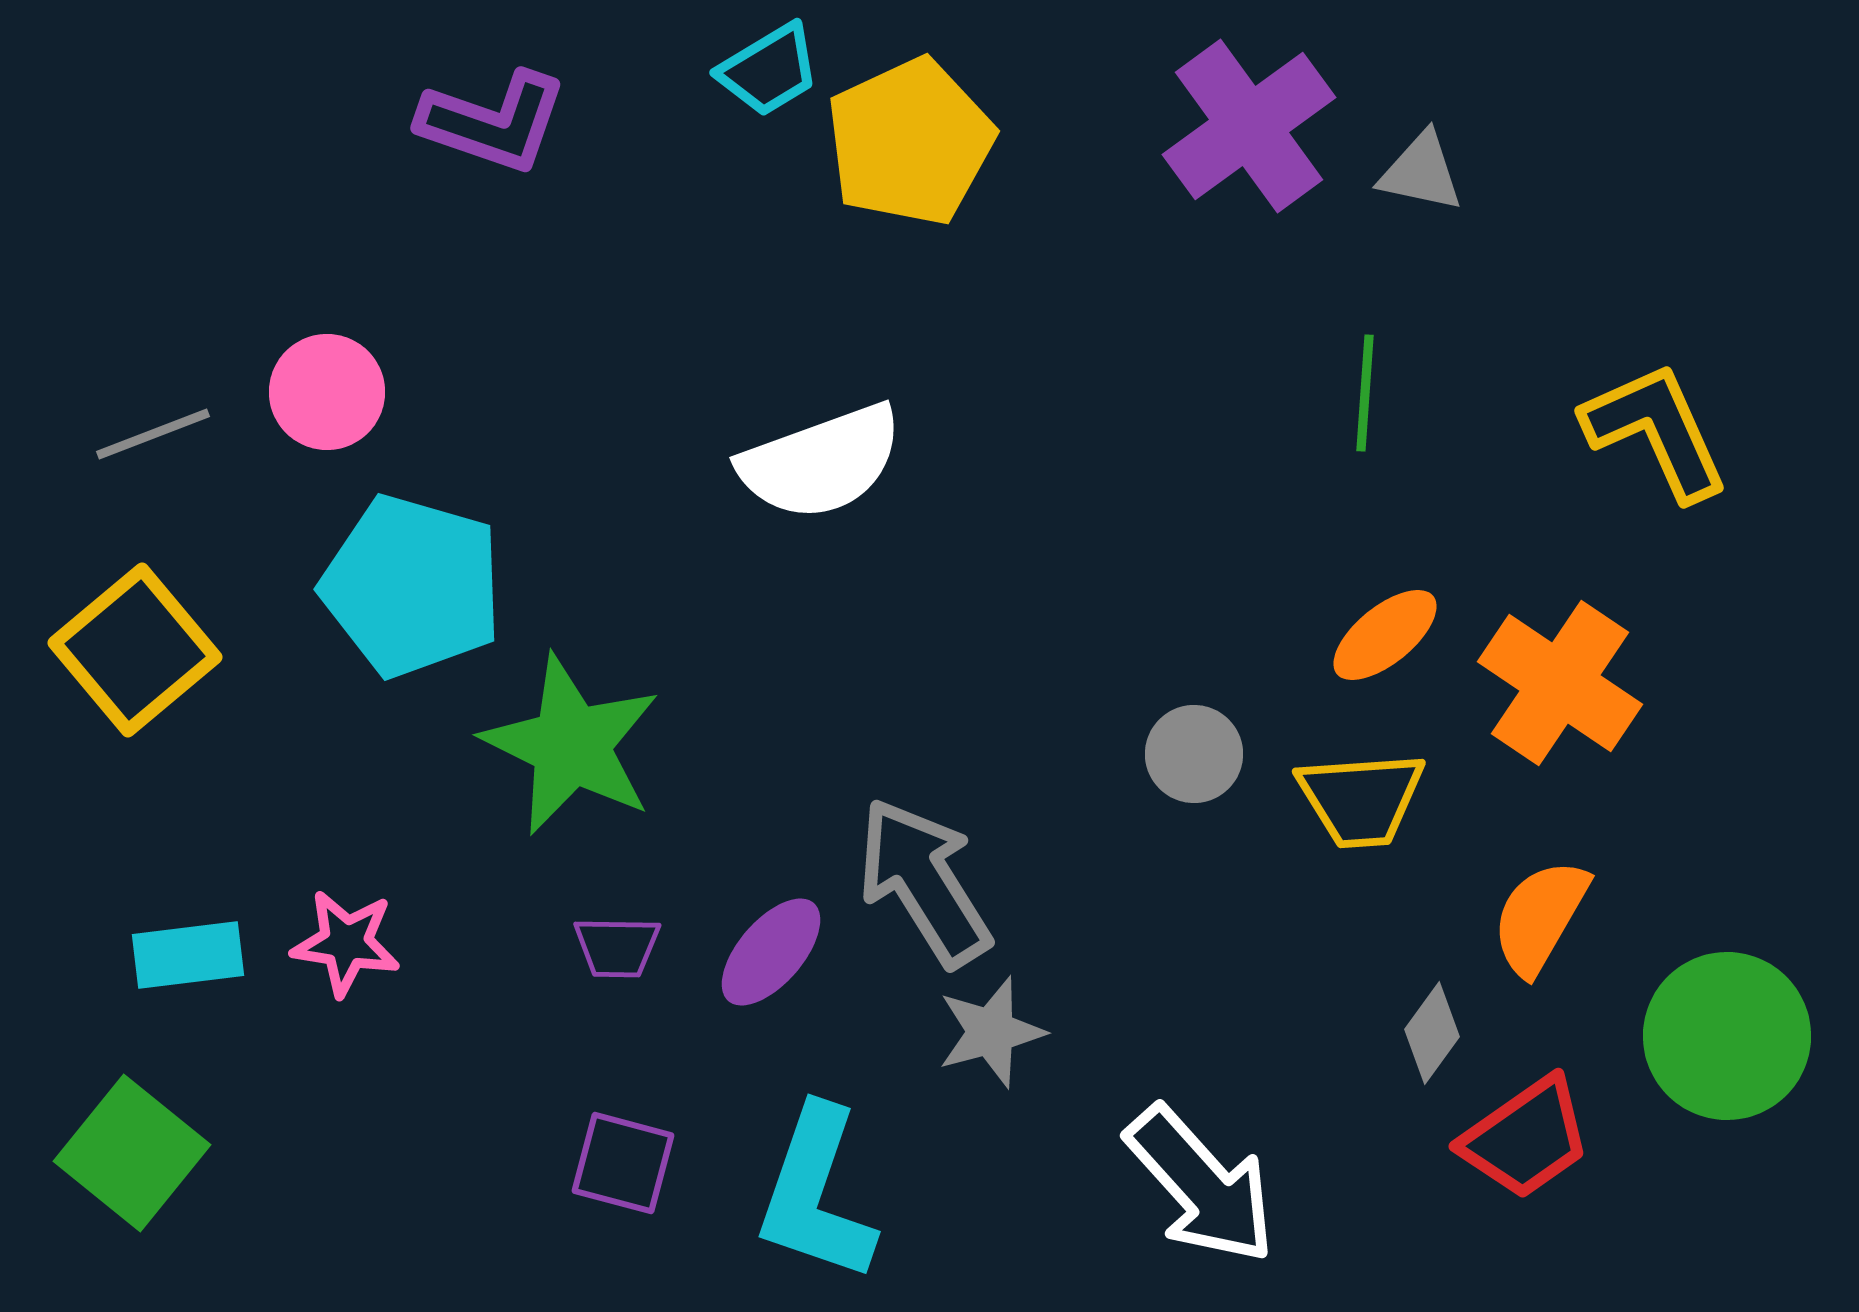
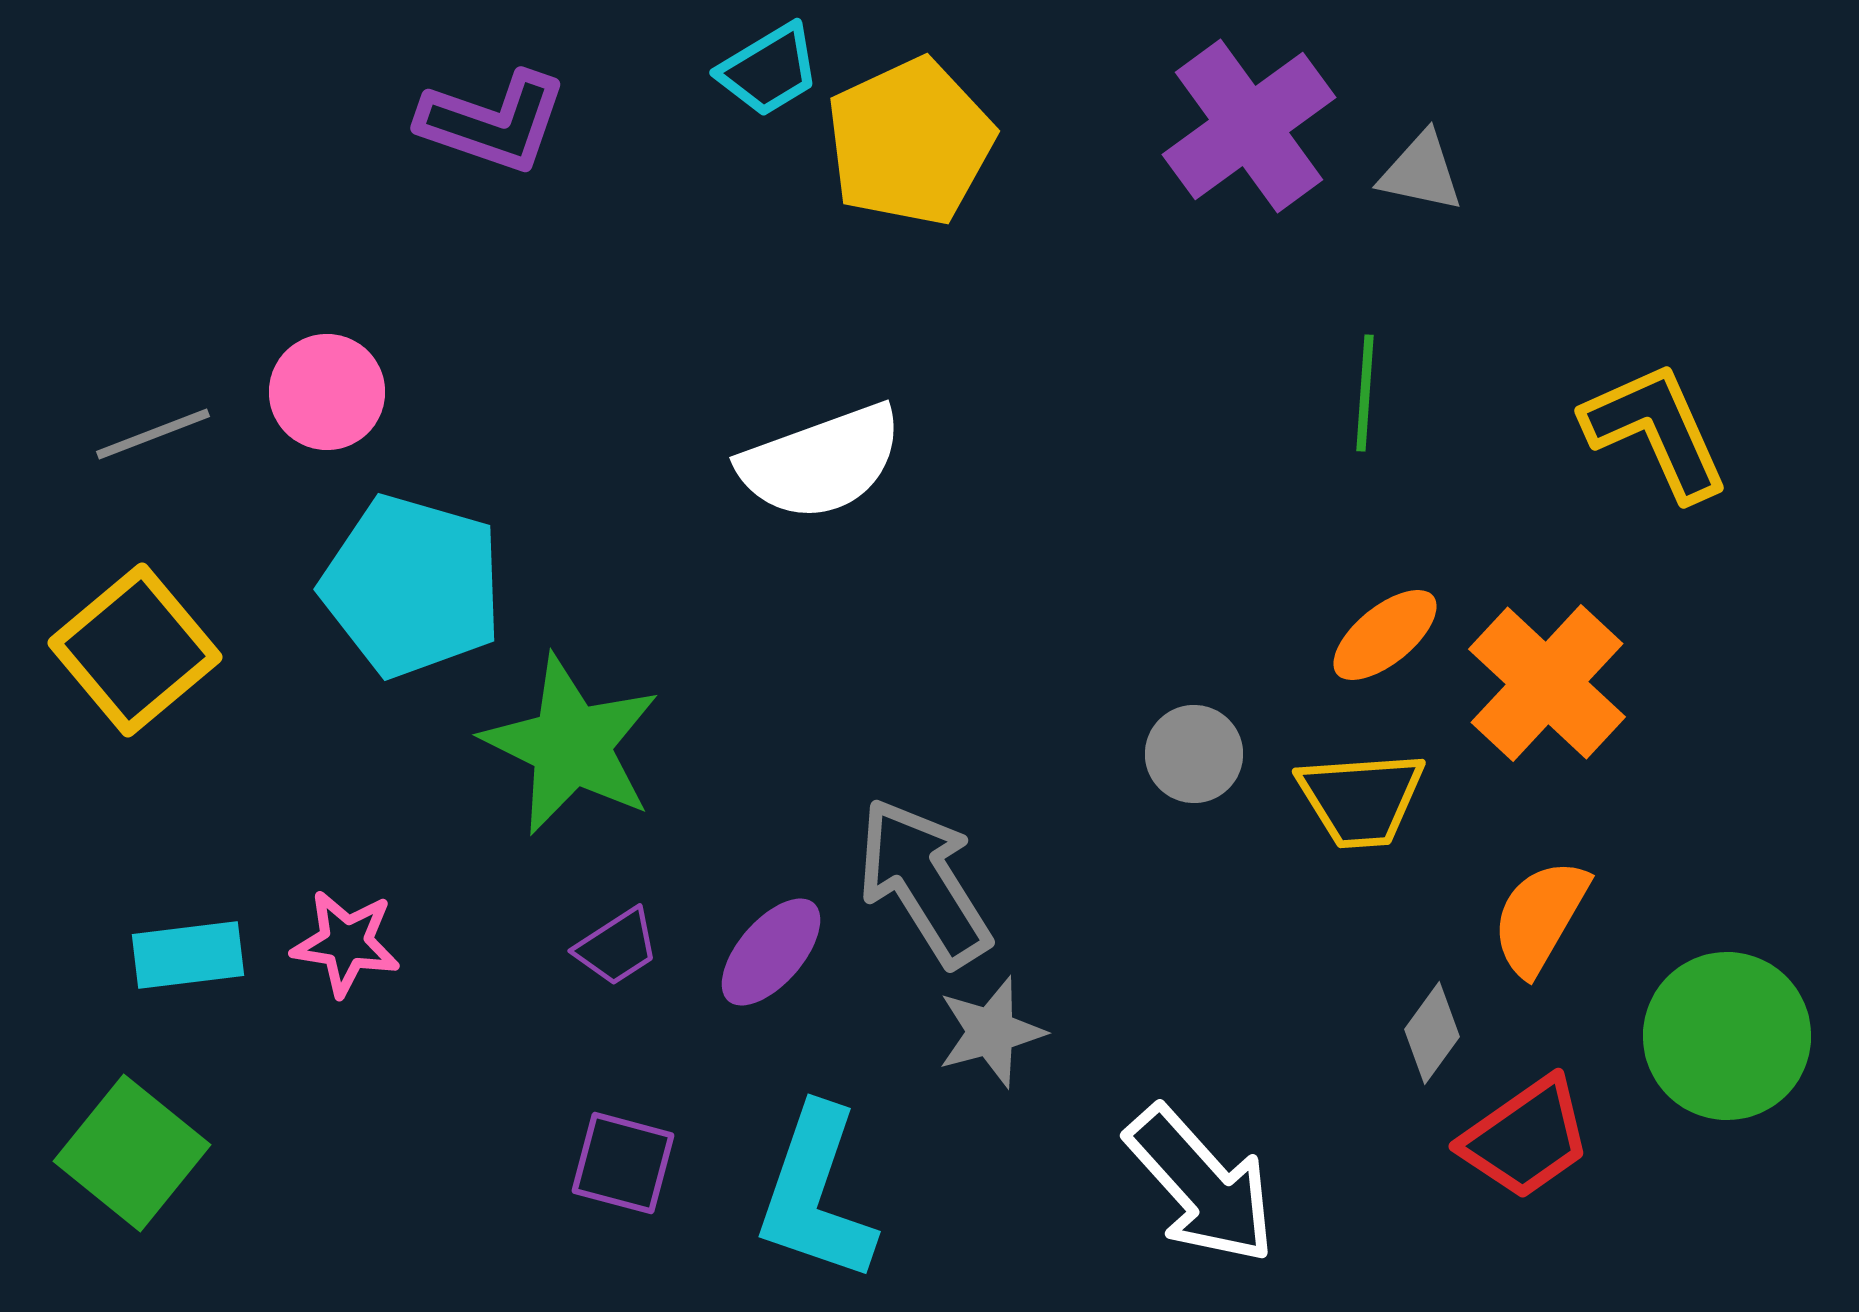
orange cross: moved 13 px left; rotated 9 degrees clockwise
purple trapezoid: rotated 34 degrees counterclockwise
